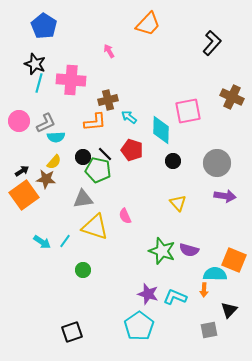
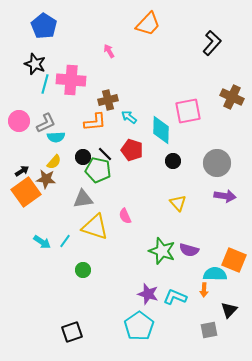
cyan line at (39, 83): moved 6 px right, 1 px down
orange square at (24, 195): moved 2 px right, 3 px up
